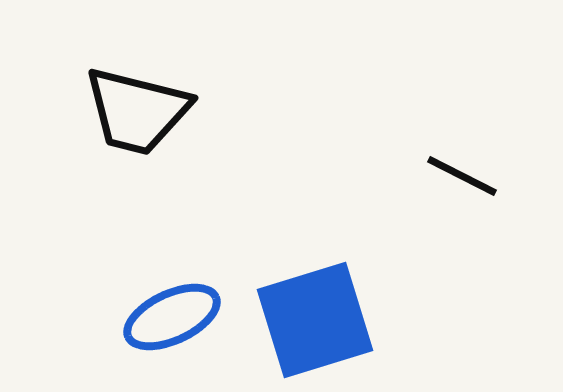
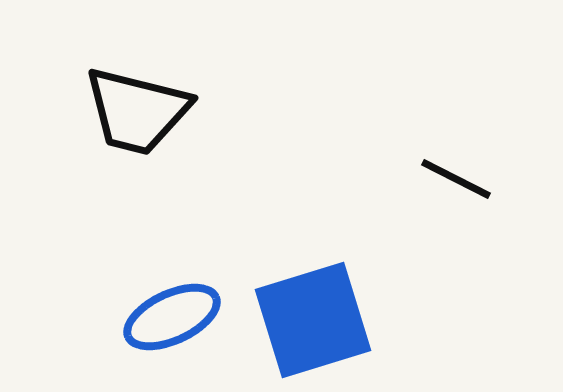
black line: moved 6 px left, 3 px down
blue square: moved 2 px left
